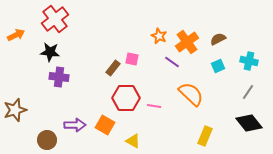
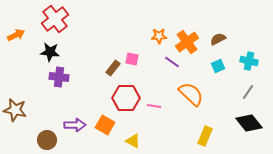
orange star: rotated 28 degrees counterclockwise
brown star: rotated 30 degrees clockwise
